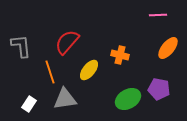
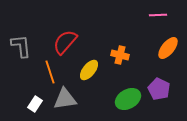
red semicircle: moved 2 px left
purple pentagon: rotated 15 degrees clockwise
white rectangle: moved 6 px right
